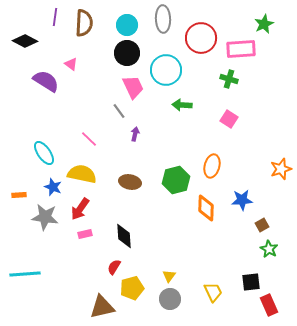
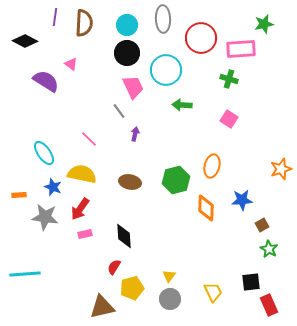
green star at (264, 24): rotated 12 degrees clockwise
